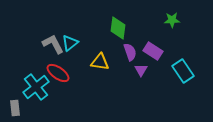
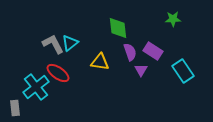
green star: moved 1 px right, 1 px up
green diamond: rotated 15 degrees counterclockwise
